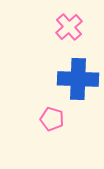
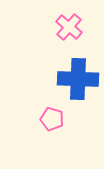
pink cross: rotated 8 degrees counterclockwise
